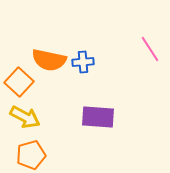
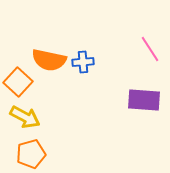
orange square: moved 1 px left
purple rectangle: moved 46 px right, 17 px up
orange pentagon: moved 1 px up
